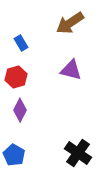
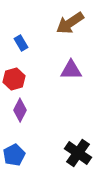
purple triangle: rotated 15 degrees counterclockwise
red hexagon: moved 2 px left, 2 px down
blue pentagon: rotated 15 degrees clockwise
